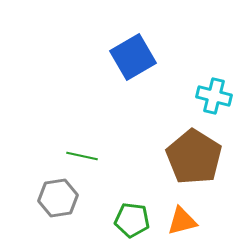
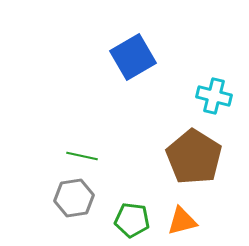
gray hexagon: moved 16 px right
